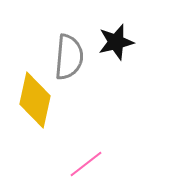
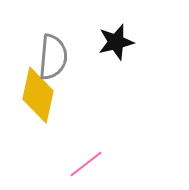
gray semicircle: moved 16 px left
yellow diamond: moved 3 px right, 5 px up
